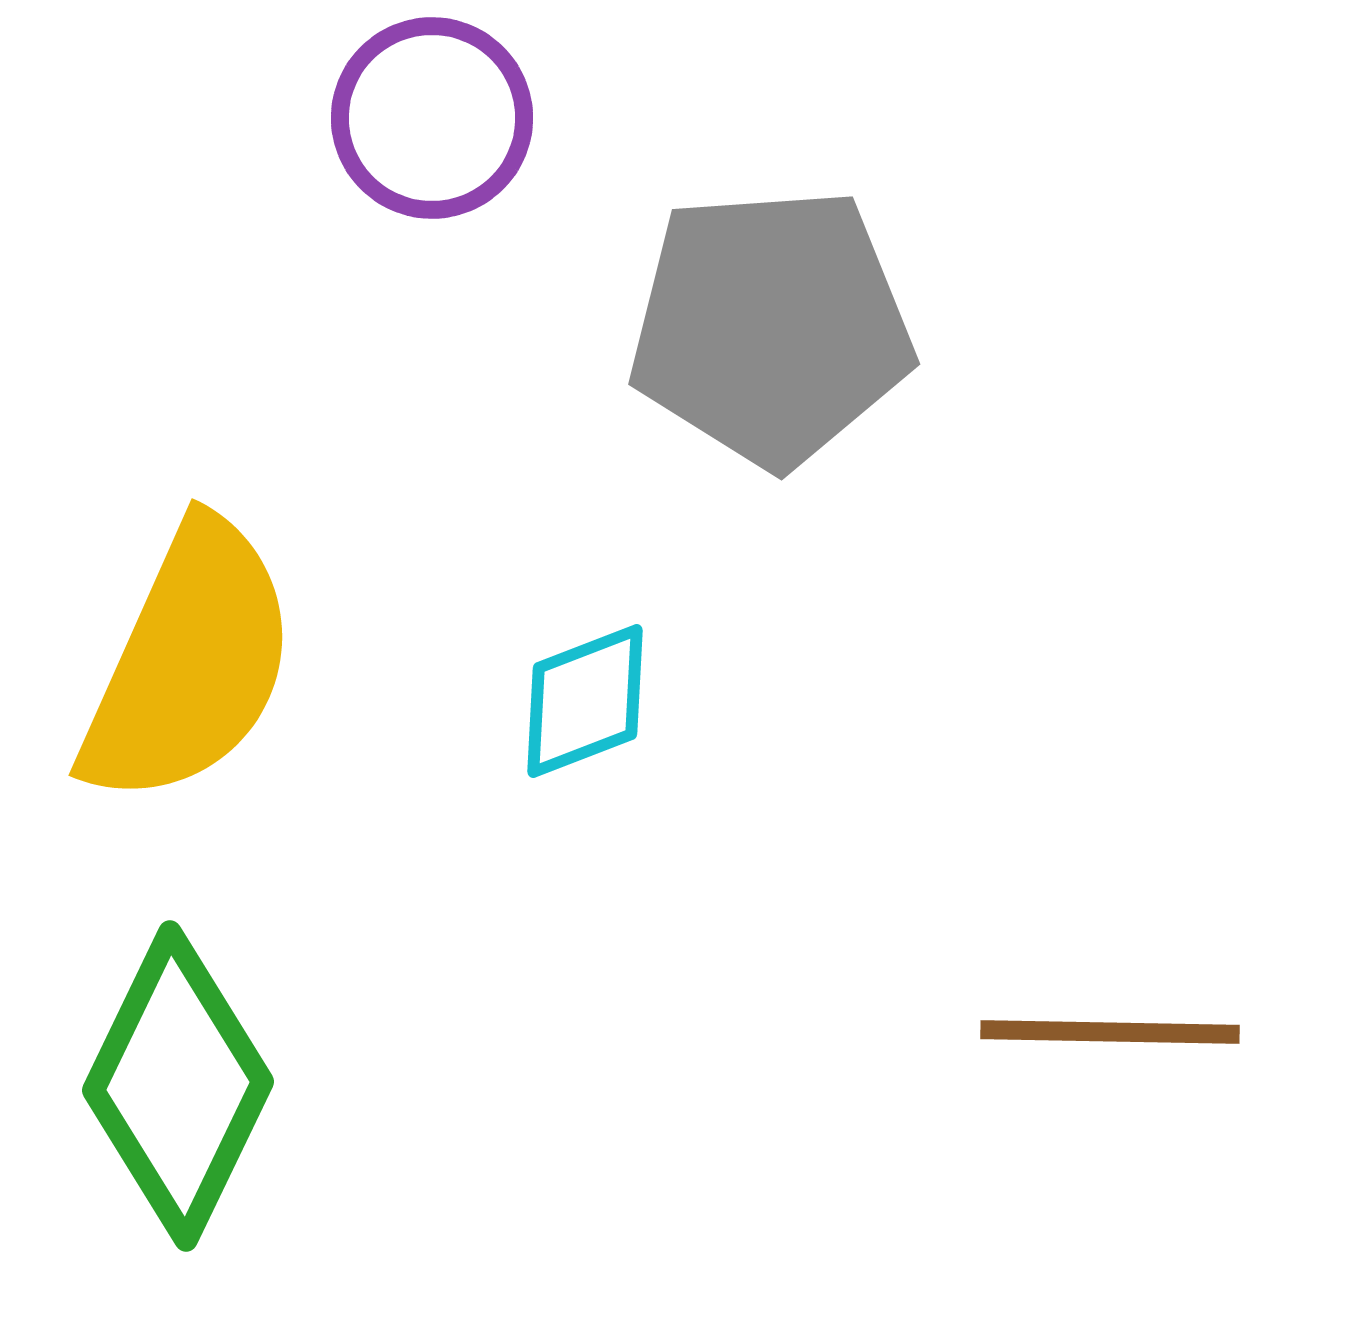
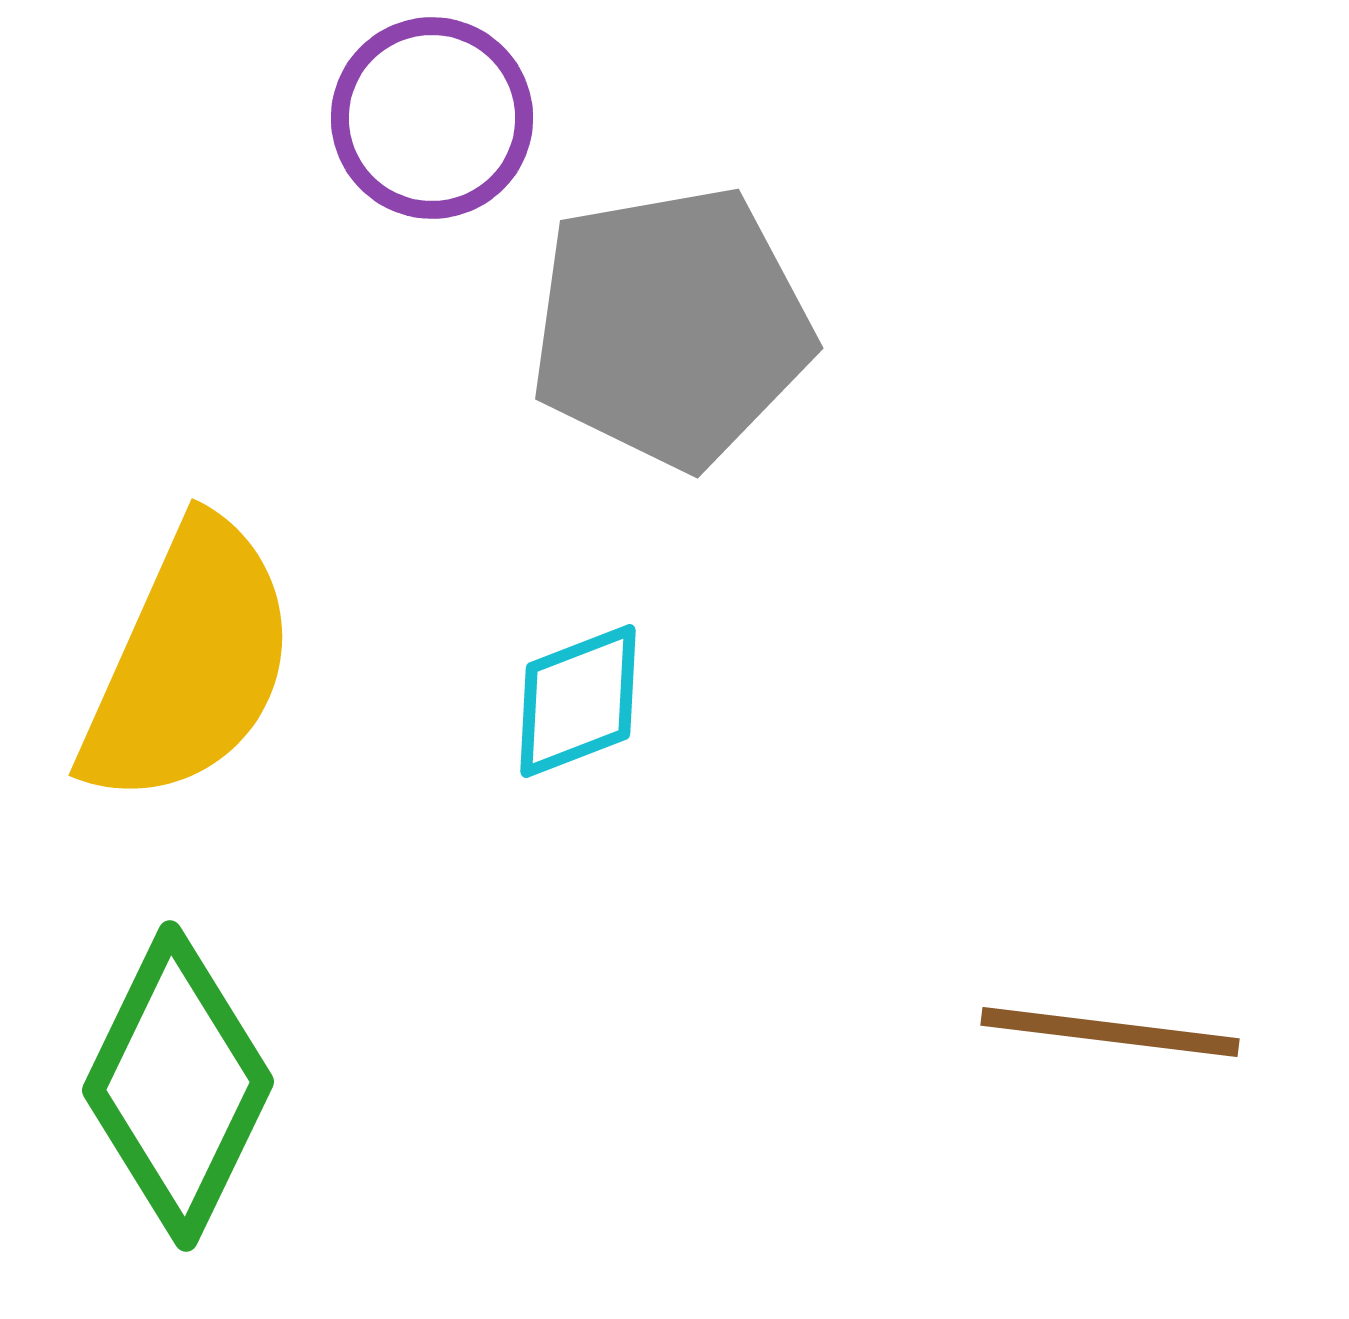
gray pentagon: moved 100 px left; rotated 6 degrees counterclockwise
cyan diamond: moved 7 px left
brown line: rotated 6 degrees clockwise
